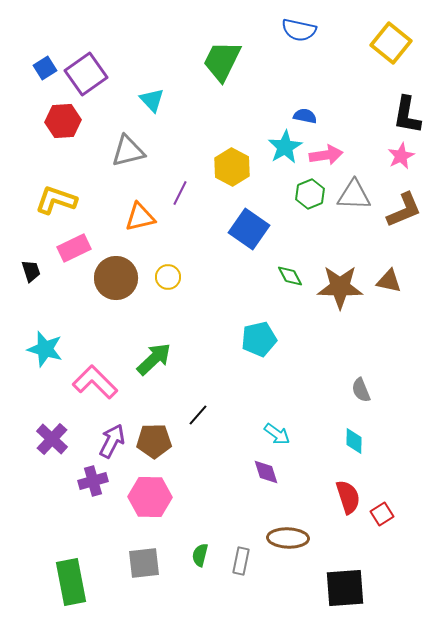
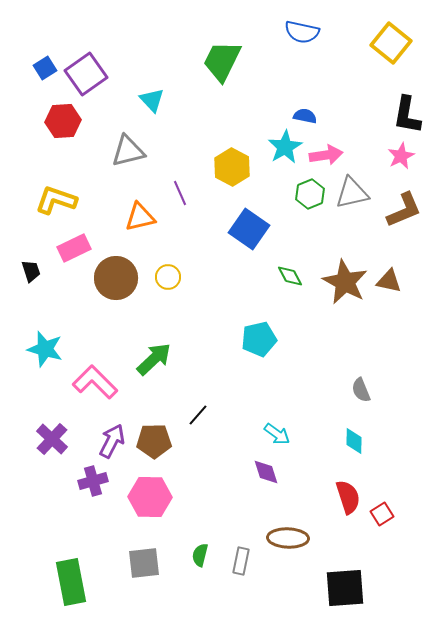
blue semicircle at (299, 30): moved 3 px right, 2 px down
purple line at (180, 193): rotated 50 degrees counterclockwise
gray triangle at (354, 195): moved 2 px left, 2 px up; rotated 15 degrees counterclockwise
brown star at (340, 287): moved 5 px right, 5 px up; rotated 27 degrees clockwise
